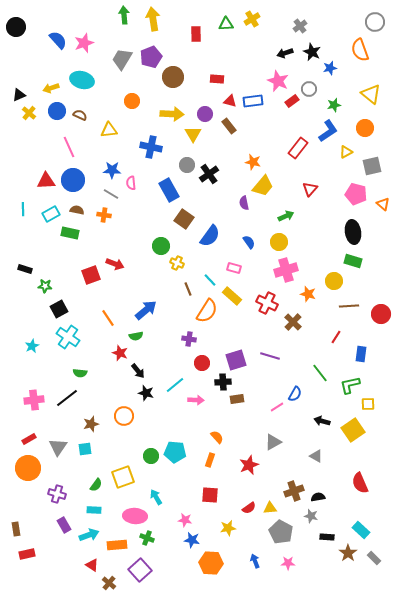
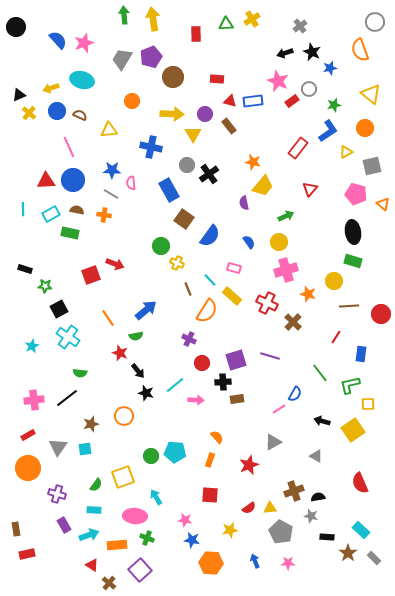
purple cross at (189, 339): rotated 16 degrees clockwise
pink line at (277, 407): moved 2 px right, 2 px down
red rectangle at (29, 439): moved 1 px left, 4 px up
yellow star at (228, 528): moved 2 px right, 2 px down
